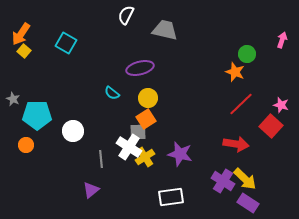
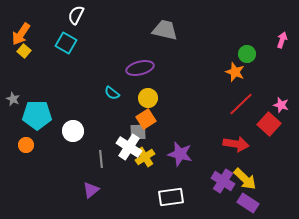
white semicircle: moved 50 px left
red square: moved 2 px left, 2 px up
